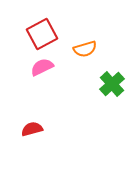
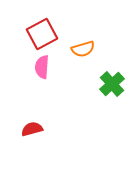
orange semicircle: moved 2 px left
pink semicircle: rotated 60 degrees counterclockwise
